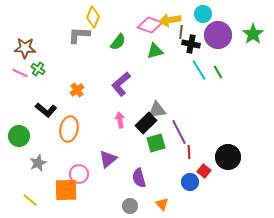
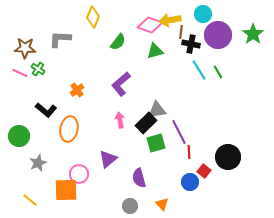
gray L-shape: moved 19 px left, 4 px down
